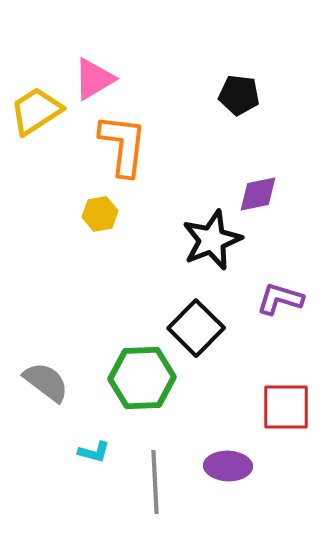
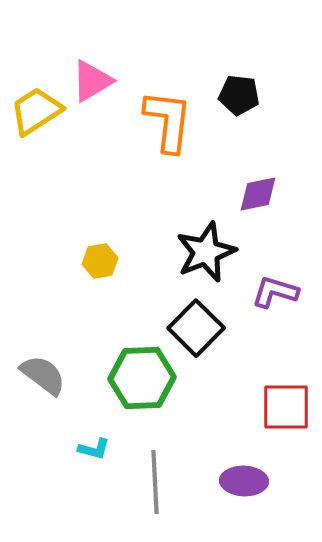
pink triangle: moved 2 px left, 2 px down
orange L-shape: moved 45 px right, 24 px up
yellow hexagon: moved 47 px down
black star: moved 6 px left, 12 px down
purple L-shape: moved 5 px left, 7 px up
gray semicircle: moved 3 px left, 7 px up
cyan L-shape: moved 3 px up
purple ellipse: moved 16 px right, 15 px down
